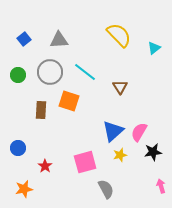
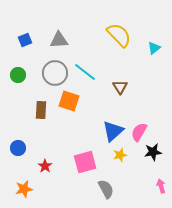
blue square: moved 1 px right, 1 px down; rotated 16 degrees clockwise
gray circle: moved 5 px right, 1 px down
